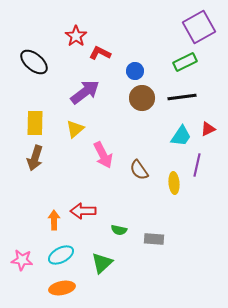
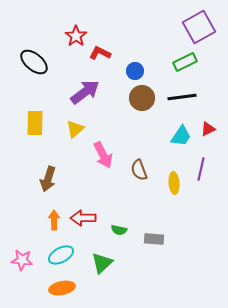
brown arrow: moved 13 px right, 21 px down
purple line: moved 4 px right, 4 px down
brown semicircle: rotated 15 degrees clockwise
red arrow: moved 7 px down
